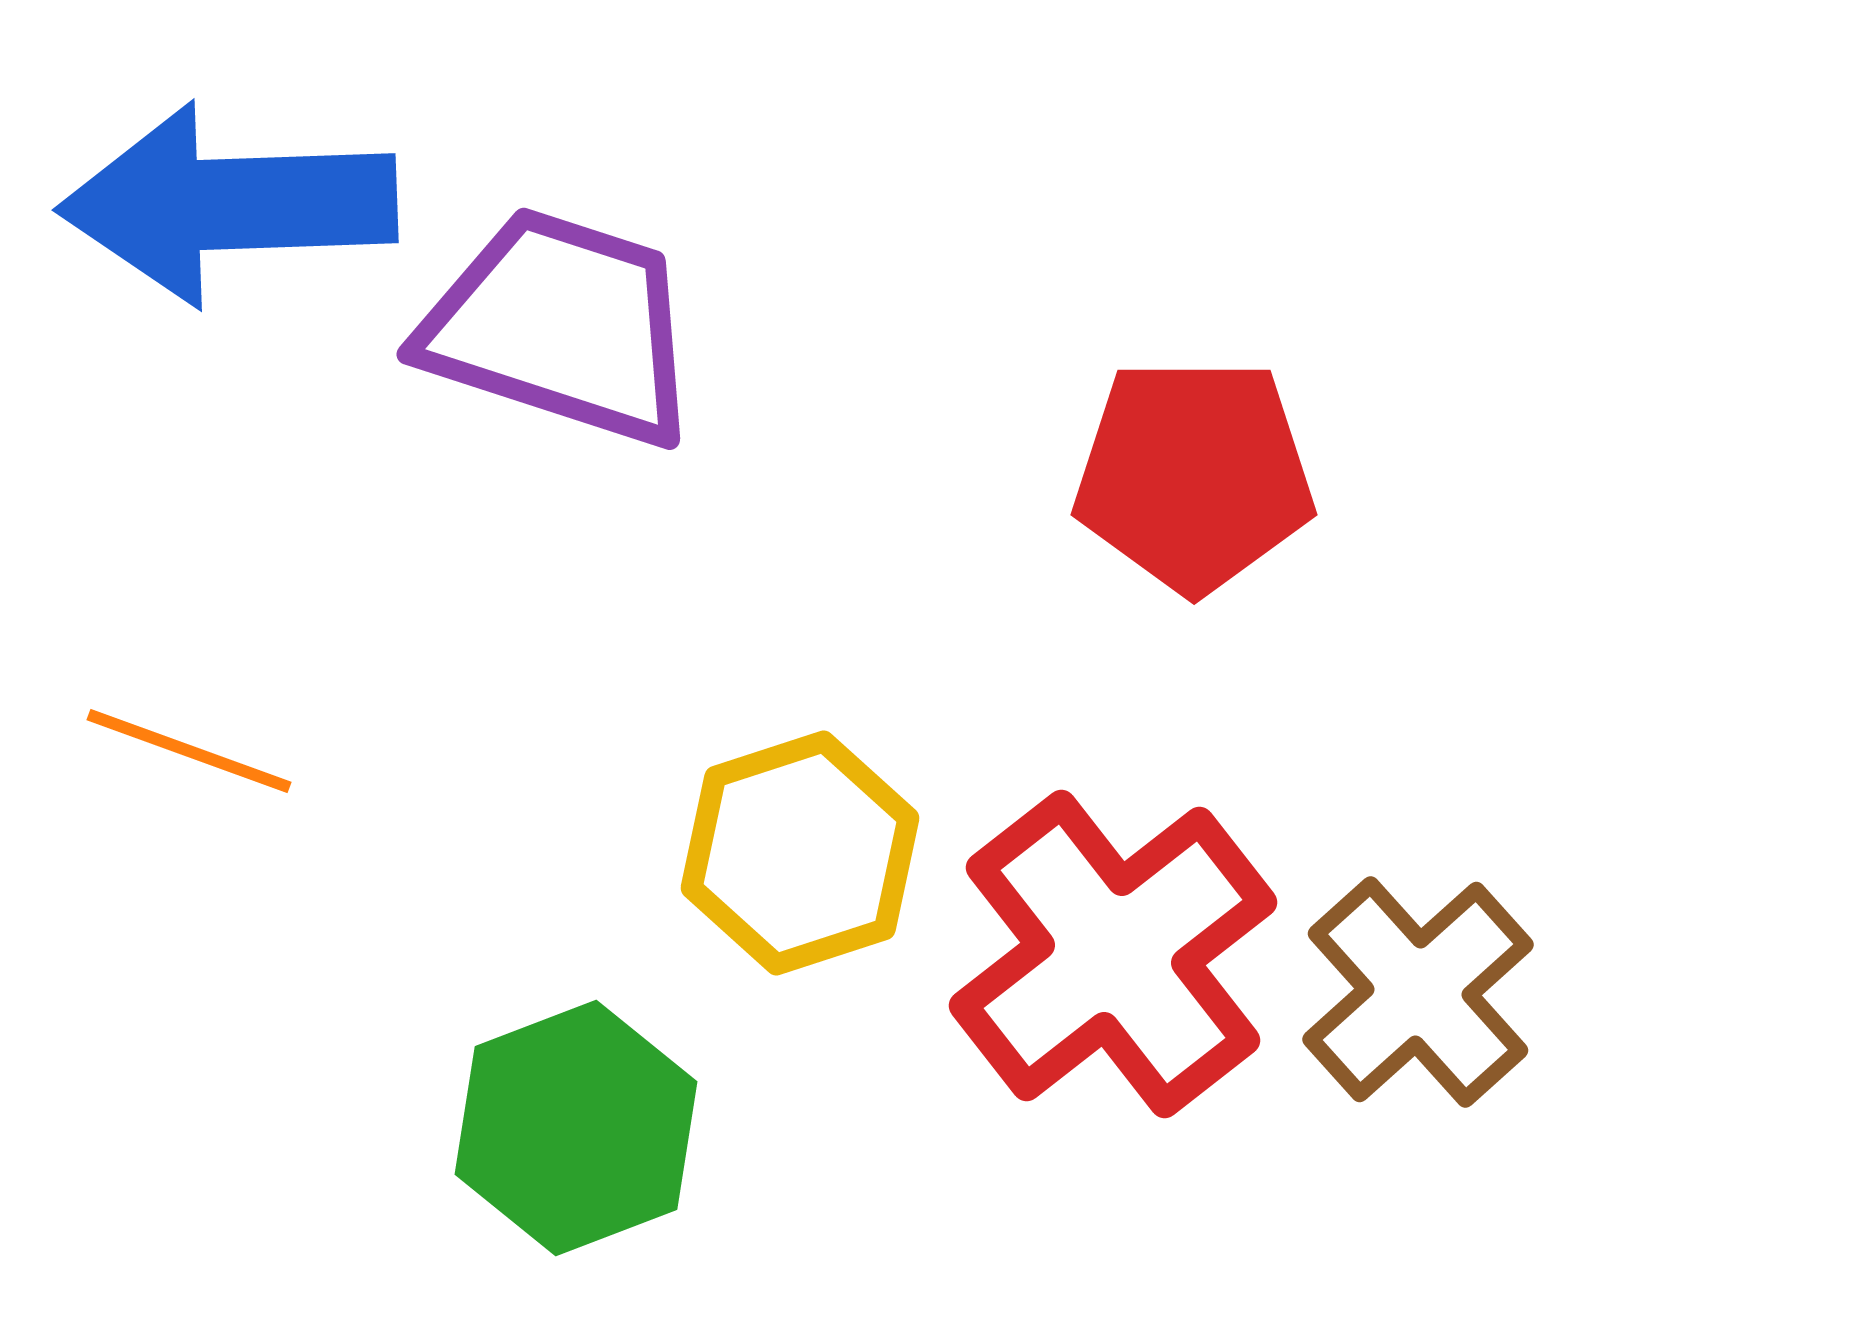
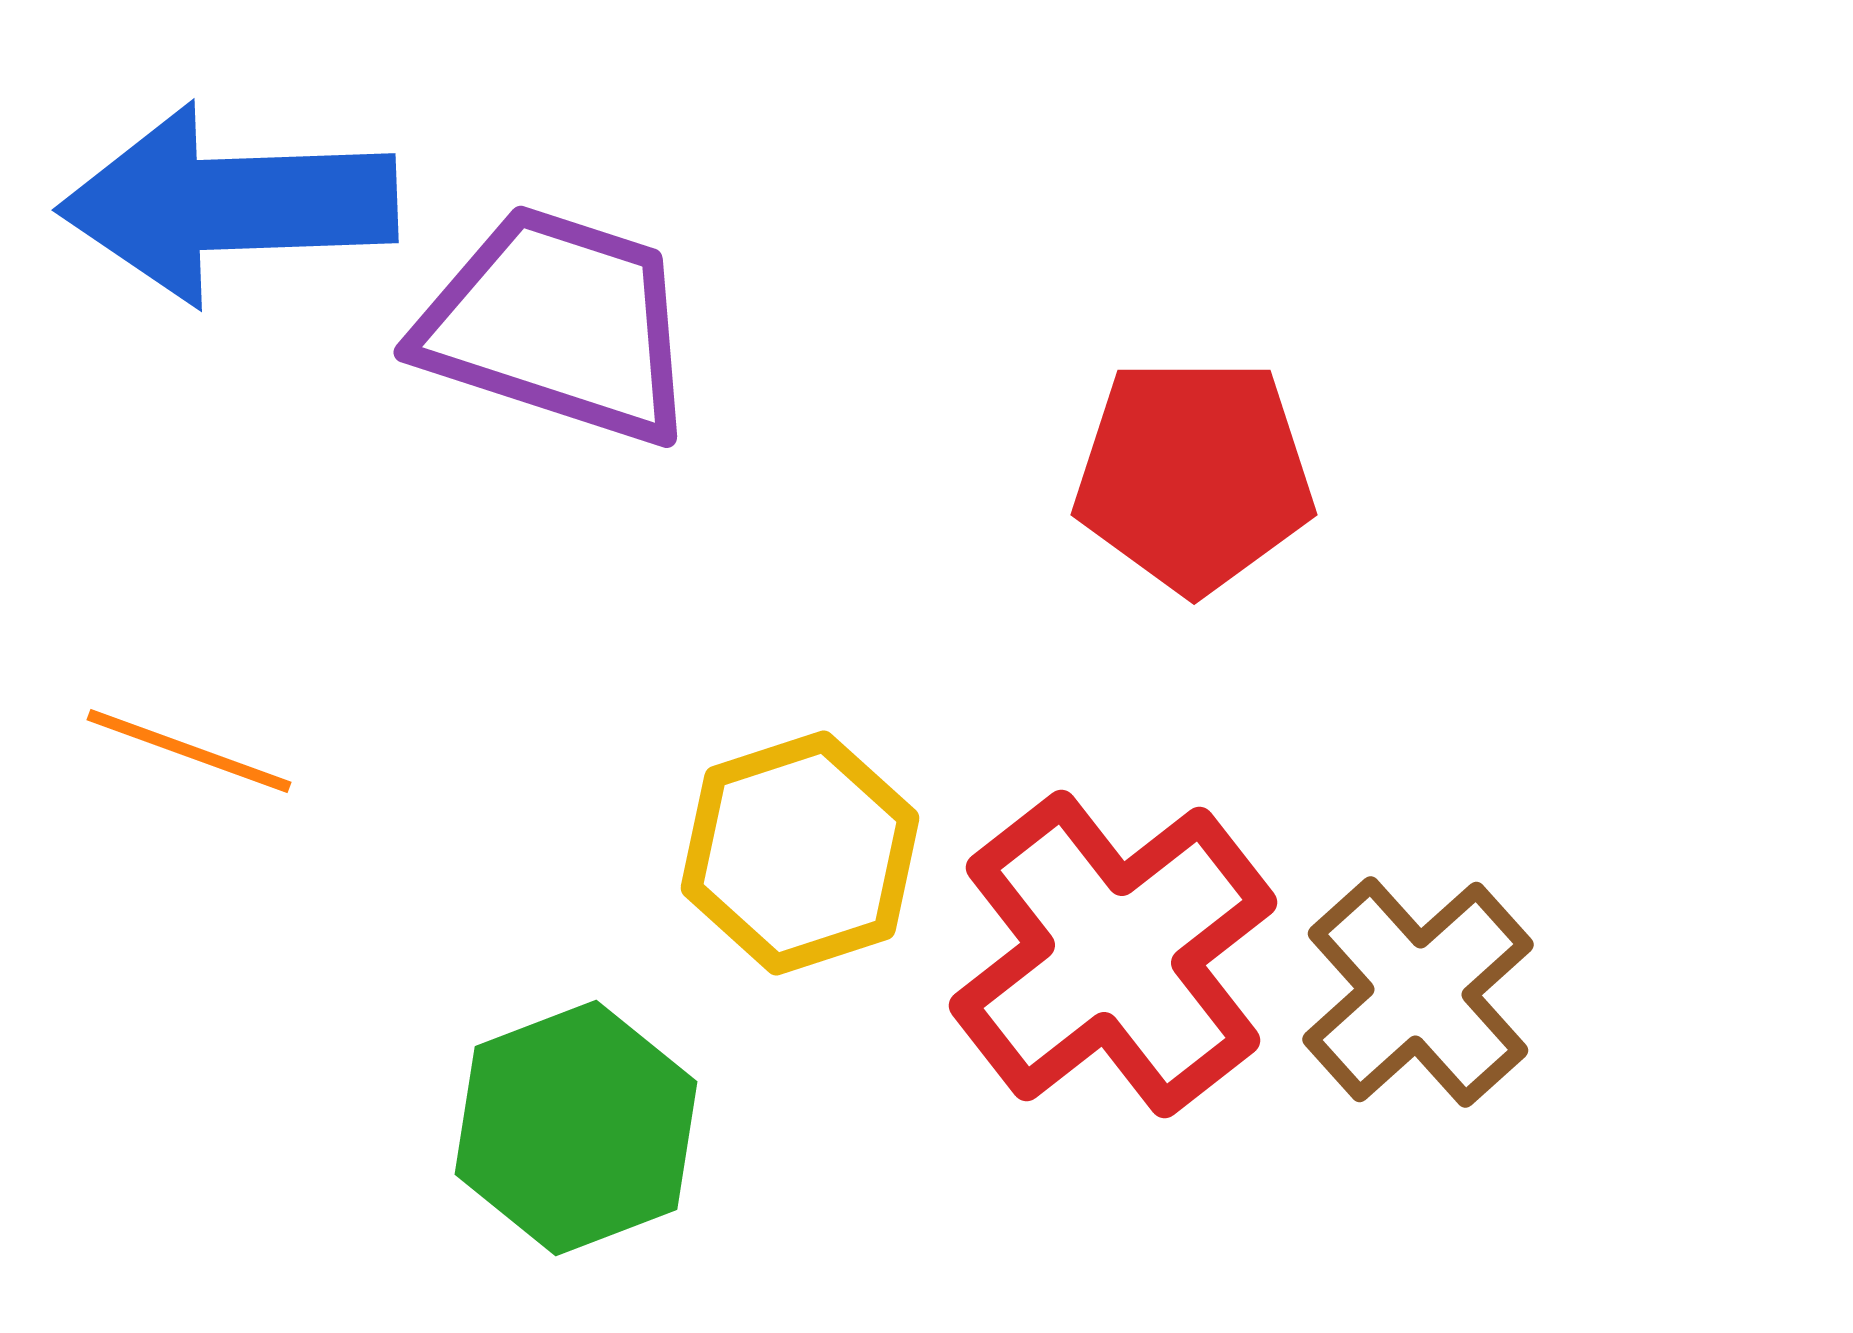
purple trapezoid: moved 3 px left, 2 px up
